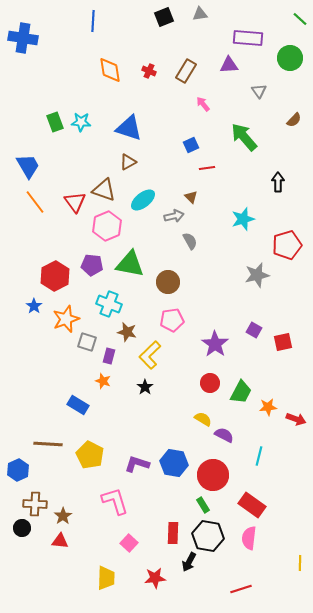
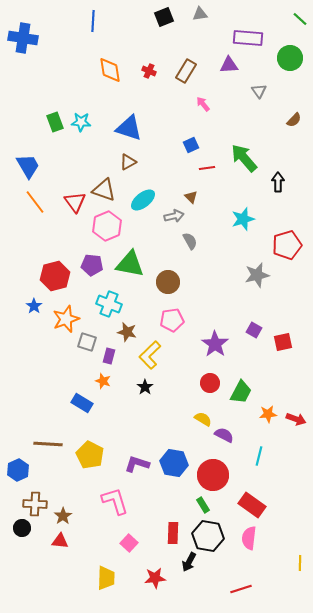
green arrow at (244, 137): moved 21 px down
red hexagon at (55, 276): rotated 12 degrees clockwise
blue rectangle at (78, 405): moved 4 px right, 2 px up
orange star at (268, 407): moved 7 px down
